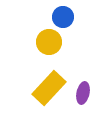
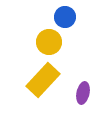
blue circle: moved 2 px right
yellow rectangle: moved 6 px left, 8 px up
